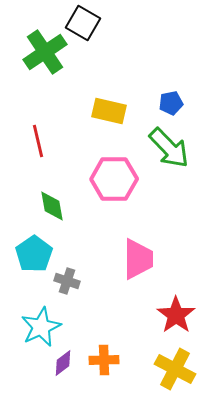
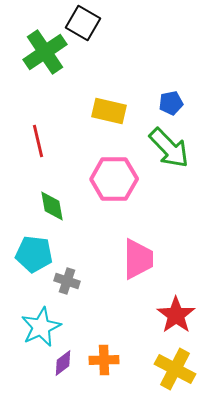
cyan pentagon: rotated 30 degrees counterclockwise
